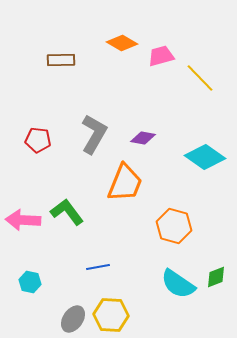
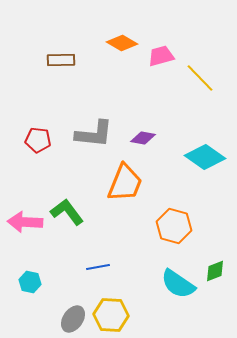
gray L-shape: rotated 66 degrees clockwise
pink arrow: moved 2 px right, 2 px down
green diamond: moved 1 px left, 6 px up
